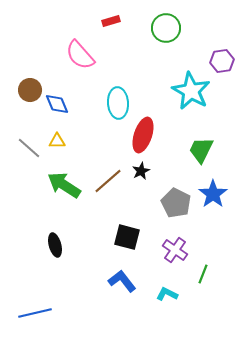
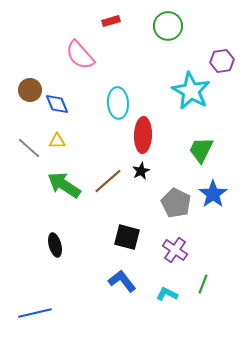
green circle: moved 2 px right, 2 px up
red ellipse: rotated 16 degrees counterclockwise
green line: moved 10 px down
